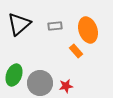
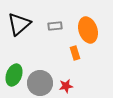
orange rectangle: moved 1 px left, 2 px down; rotated 24 degrees clockwise
